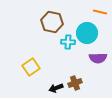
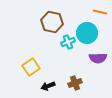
cyan cross: rotated 24 degrees counterclockwise
black arrow: moved 8 px left, 2 px up
